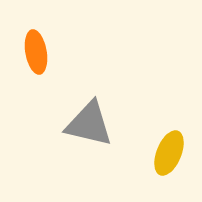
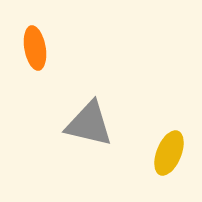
orange ellipse: moved 1 px left, 4 px up
